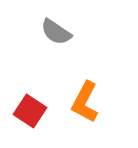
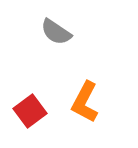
red square: rotated 20 degrees clockwise
